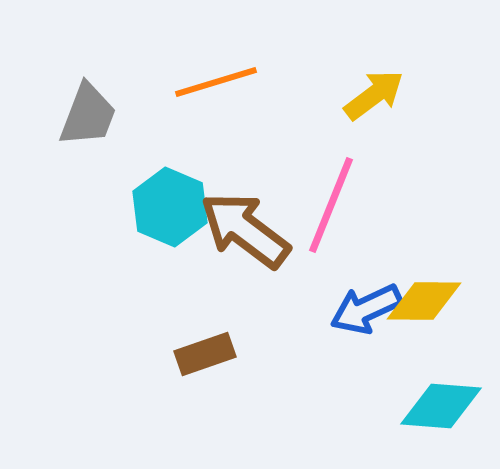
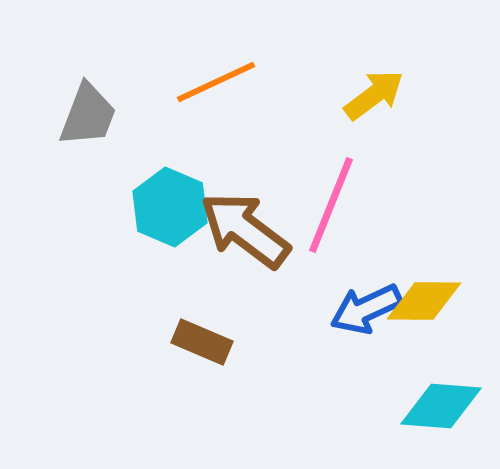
orange line: rotated 8 degrees counterclockwise
brown rectangle: moved 3 px left, 12 px up; rotated 42 degrees clockwise
